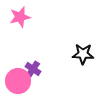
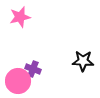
black star: moved 7 px down
purple cross: rotated 14 degrees counterclockwise
